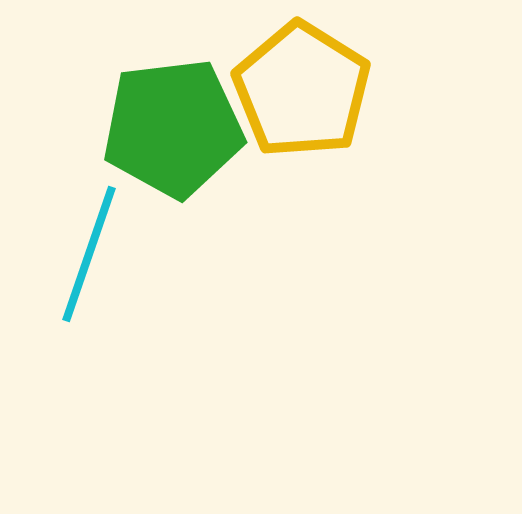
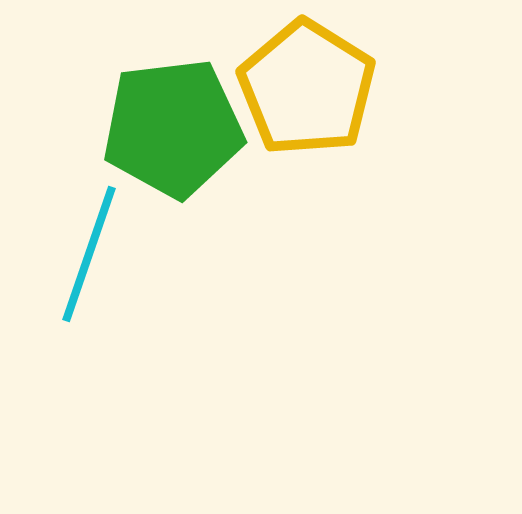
yellow pentagon: moved 5 px right, 2 px up
